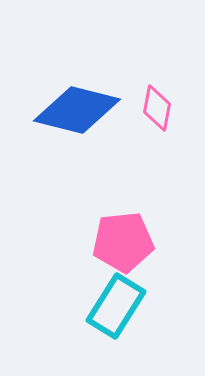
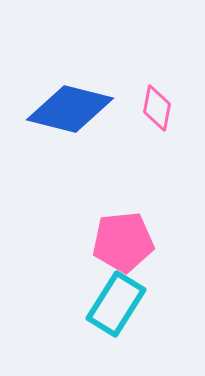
blue diamond: moved 7 px left, 1 px up
cyan rectangle: moved 2 px up
